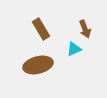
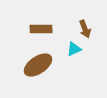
brown rectangle: rotated 60 degrees counterclockwise
brown ellipse: rotated 20 degrees counterclockwise
